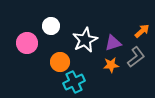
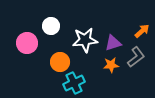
white star: rotated 20 degrees clockwise
cyan cross: moved 1 px down
